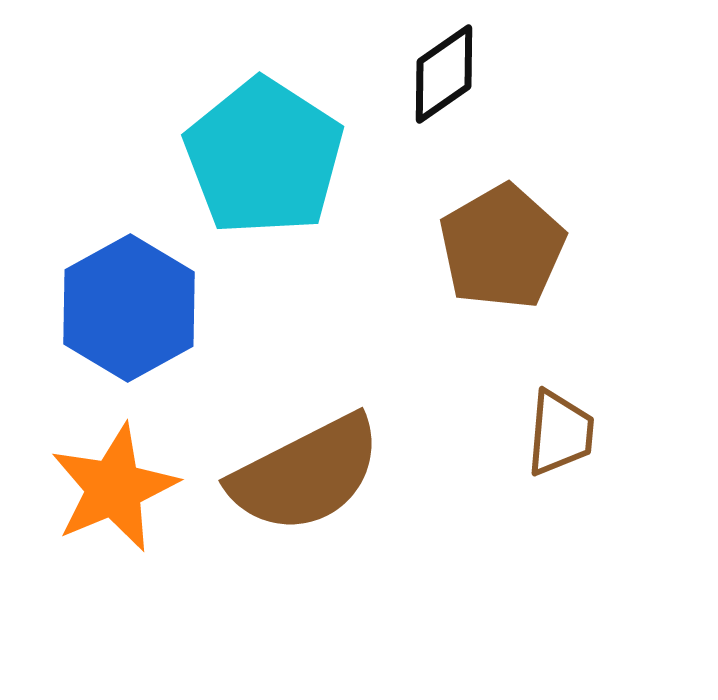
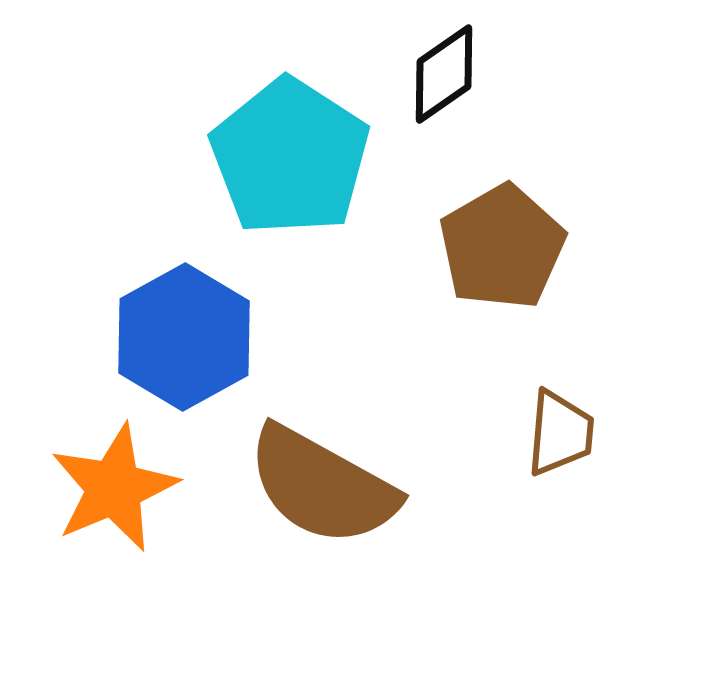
cyan pentagon: moved 26 px right
blue hexagon: moved 55 px right, 29 px down
brown semicircle: moved 16 px right, 12 px down; rotated 56 degrees clockwise
